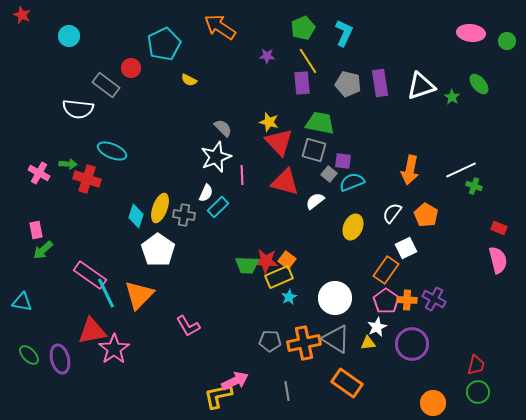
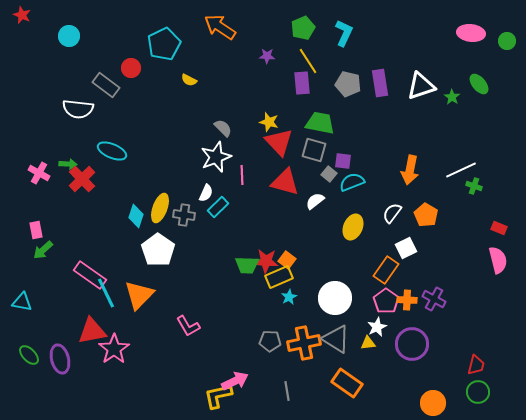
red cross at (87, 179): moved 5 px left; rotated 28 degrees clockwise
